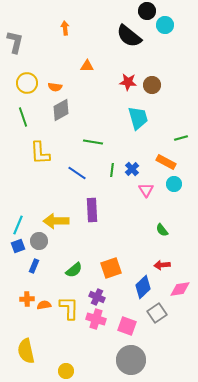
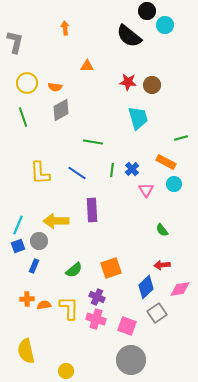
yellow L-shape at (40, 153): moved 20 px down
blue diamond at (143, 287): moved 3 px right
